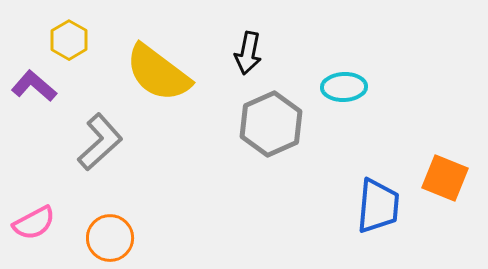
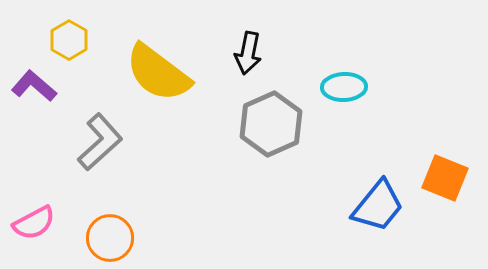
blue trapezoid: rotated 34 degrees clockwise
